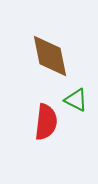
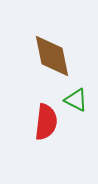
brown diamond: moved 2 px right
